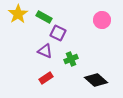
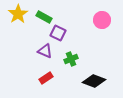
black diamond: moved 2 px left, 1 px down; rotated 20 degrees counterclockwise
